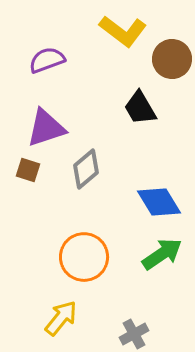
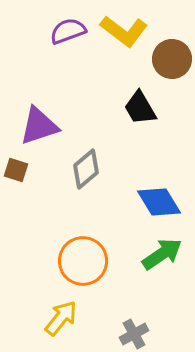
yellow L-shape: moved 1 px right
purple semicircle: moved 21 px right, 29 px up
purple triangle: moved 7 px left, 2 px up
brown square: moved 12 px left
orange circle: moved 1 px left, 4 px down
